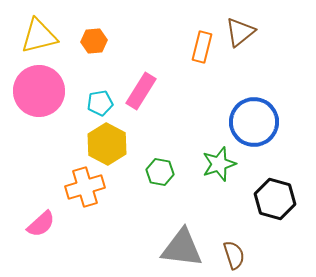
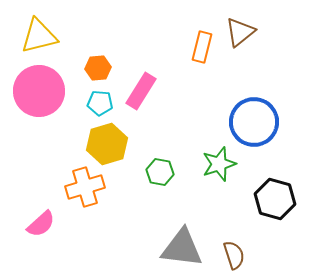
orange hexagon: moved 4 px right, 27 px down
cyan pentagon: rotated 15 degrees clockwise
yellow hexagon: rotated 15 degrees clockwise
